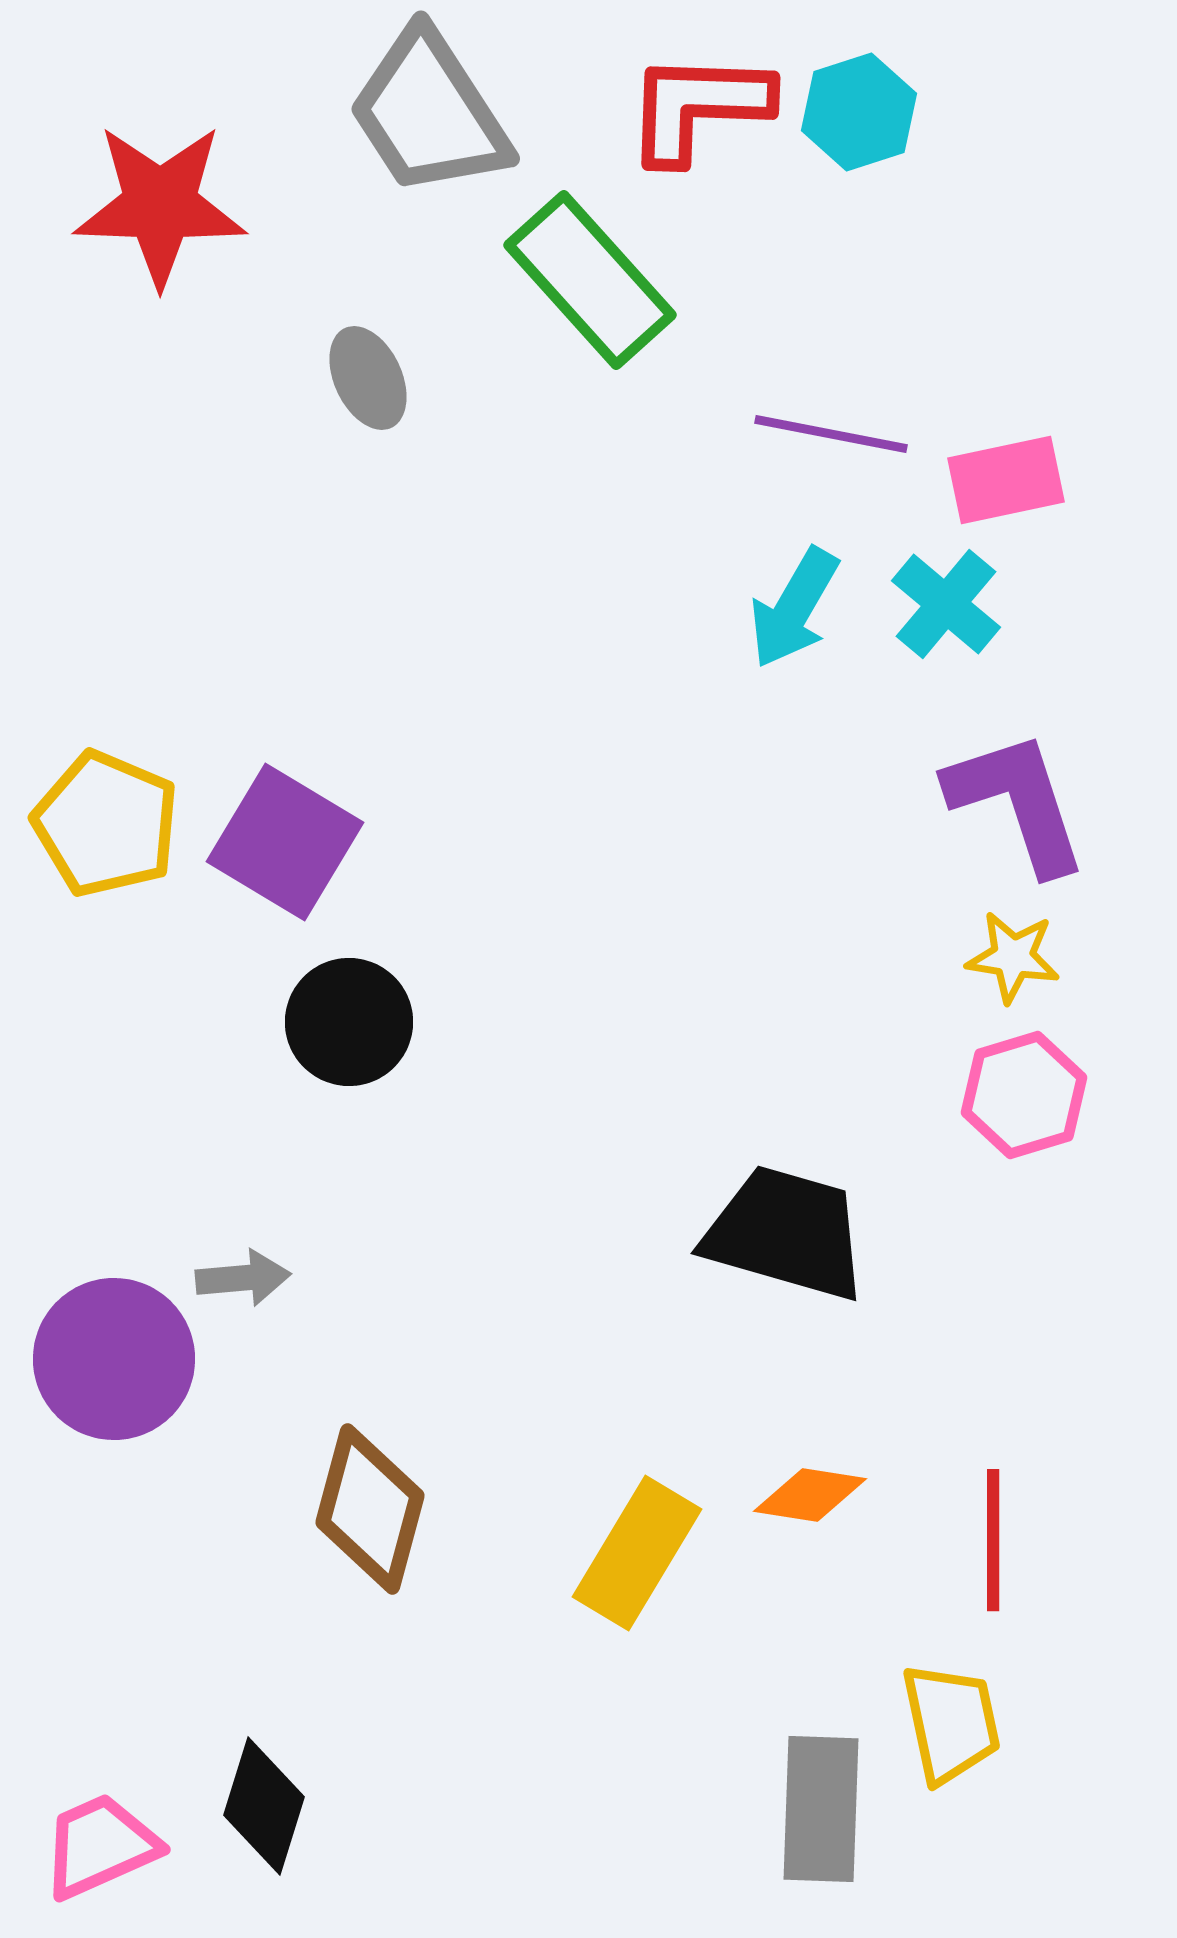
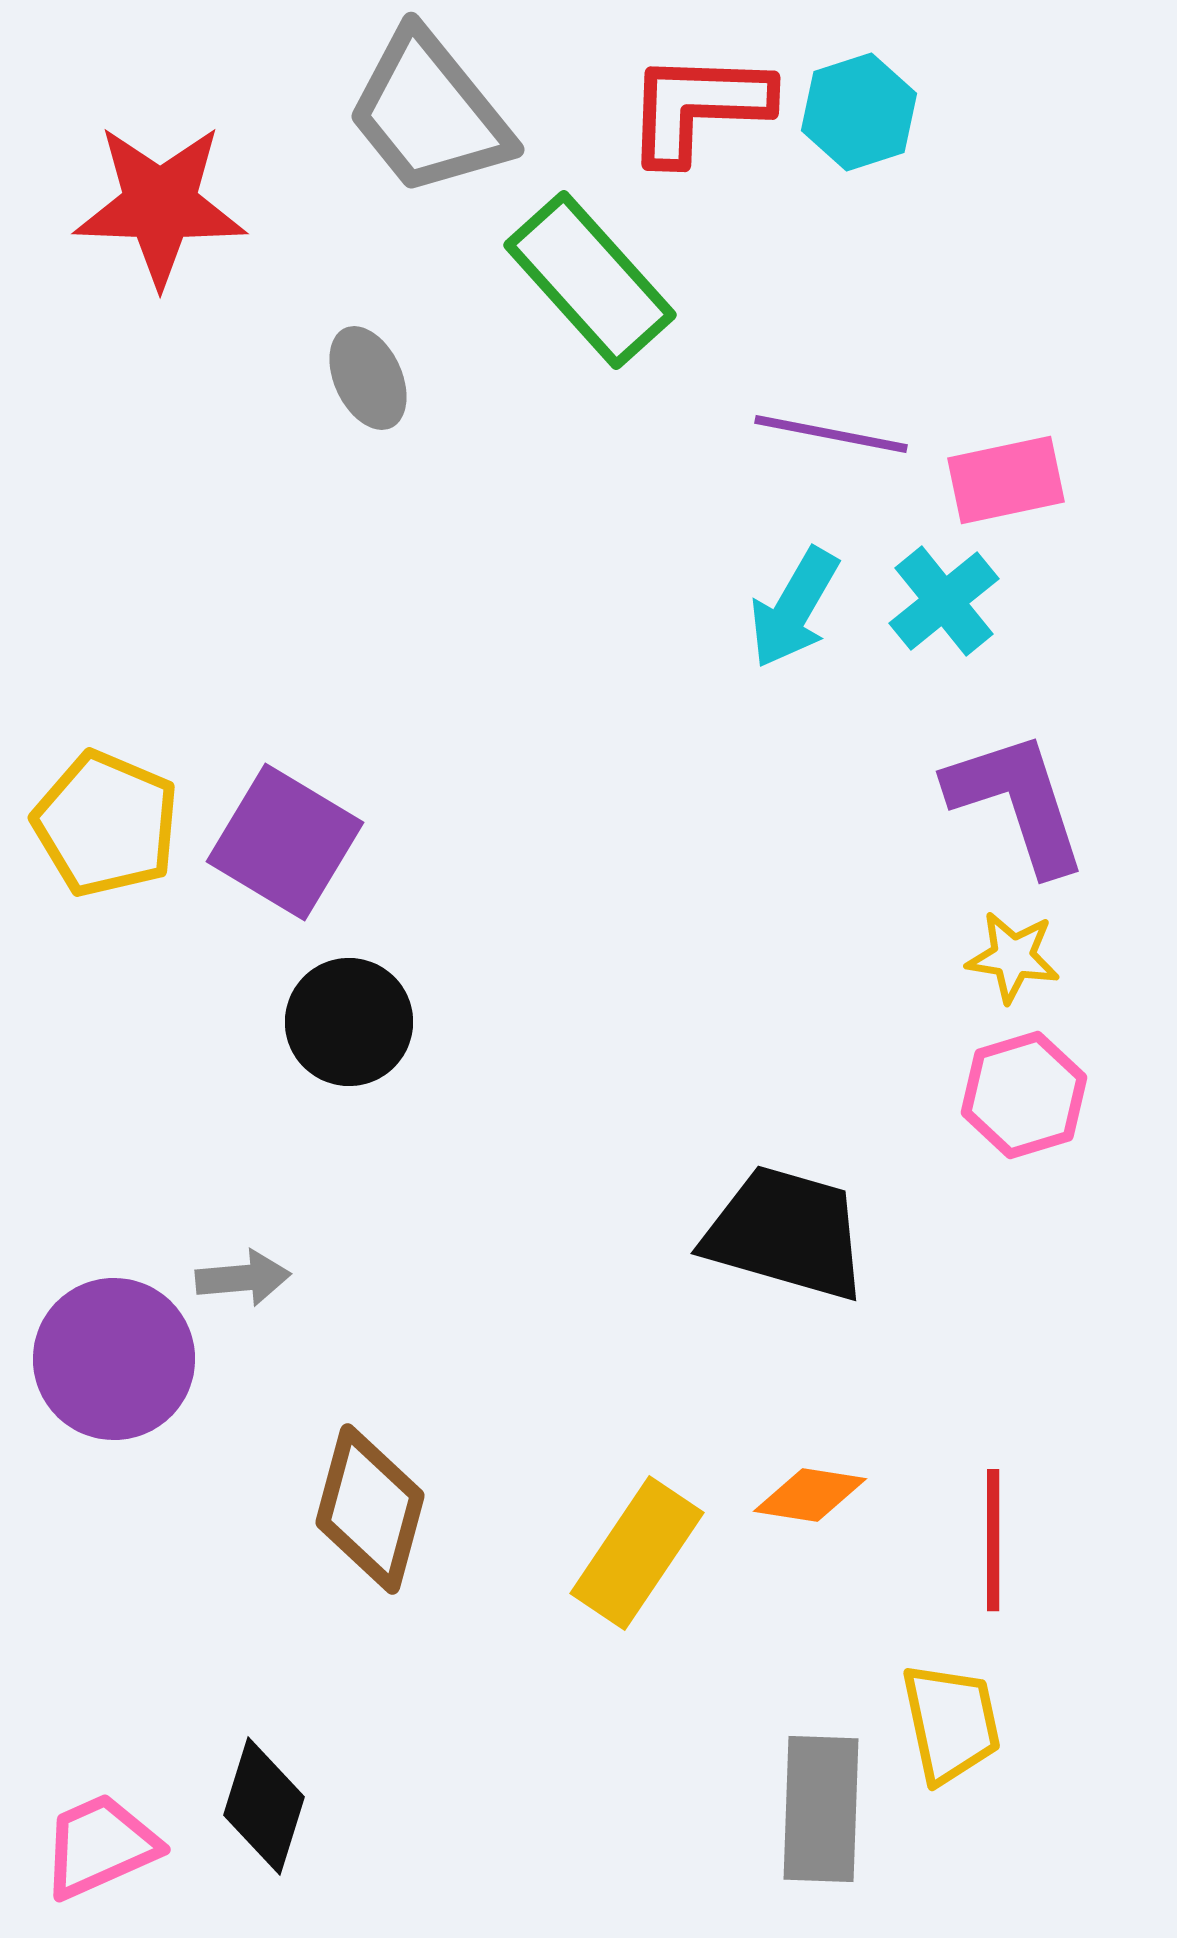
gray trapezoid: rotated 6 degrees counterclockwise
cyan cross: moved 2 px left, 3 px up; rotated 11 degrees clockwise
yellow rectangle: rotated 3 degrees clockwise
